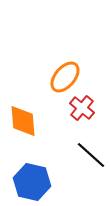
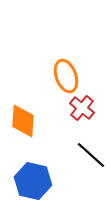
orange ellipse: moved 1 px right, 1 px up; rotated 60 degrees counterclockwise
orange diamond: rotated 8 degrees clockwise
blue hexagon: moved 1 px right, 1 px up
